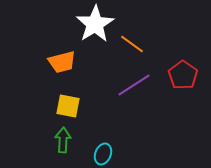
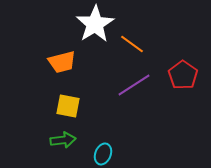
green arrow: rotated 80 degrees clockwise
